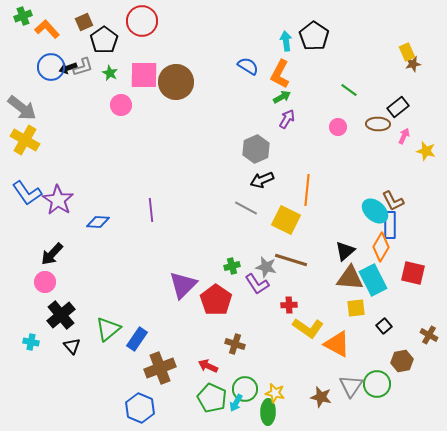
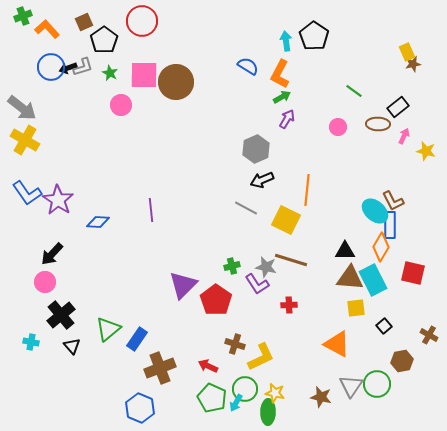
green line at (349, 90): moved 5 px right, 1 px down
black triangle at (345, 251): rotated 40 degrees clockwise
yellow L-shape at (308, 328): moved 47 px left, 29 px down; rotated 60 degrees counterclockwise
